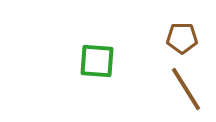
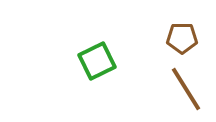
green square: rotated 30 degrees counterclockwise
